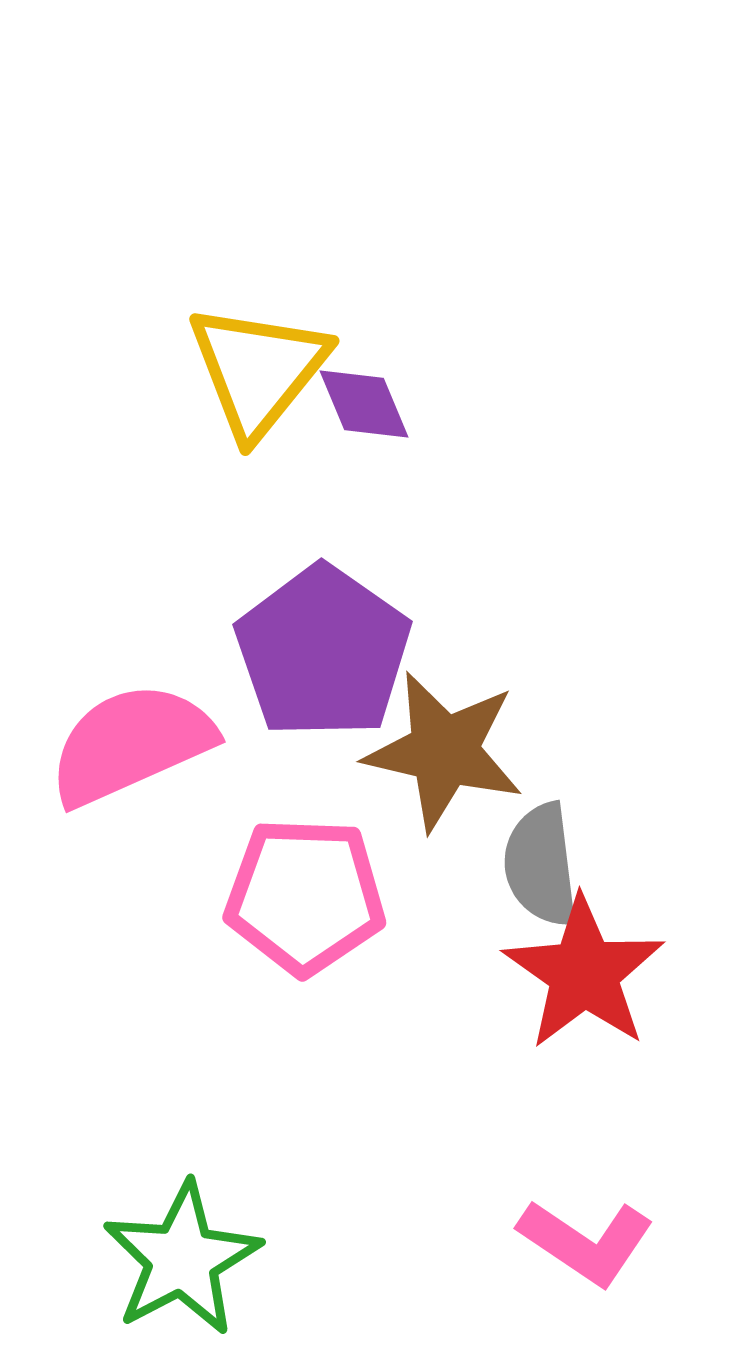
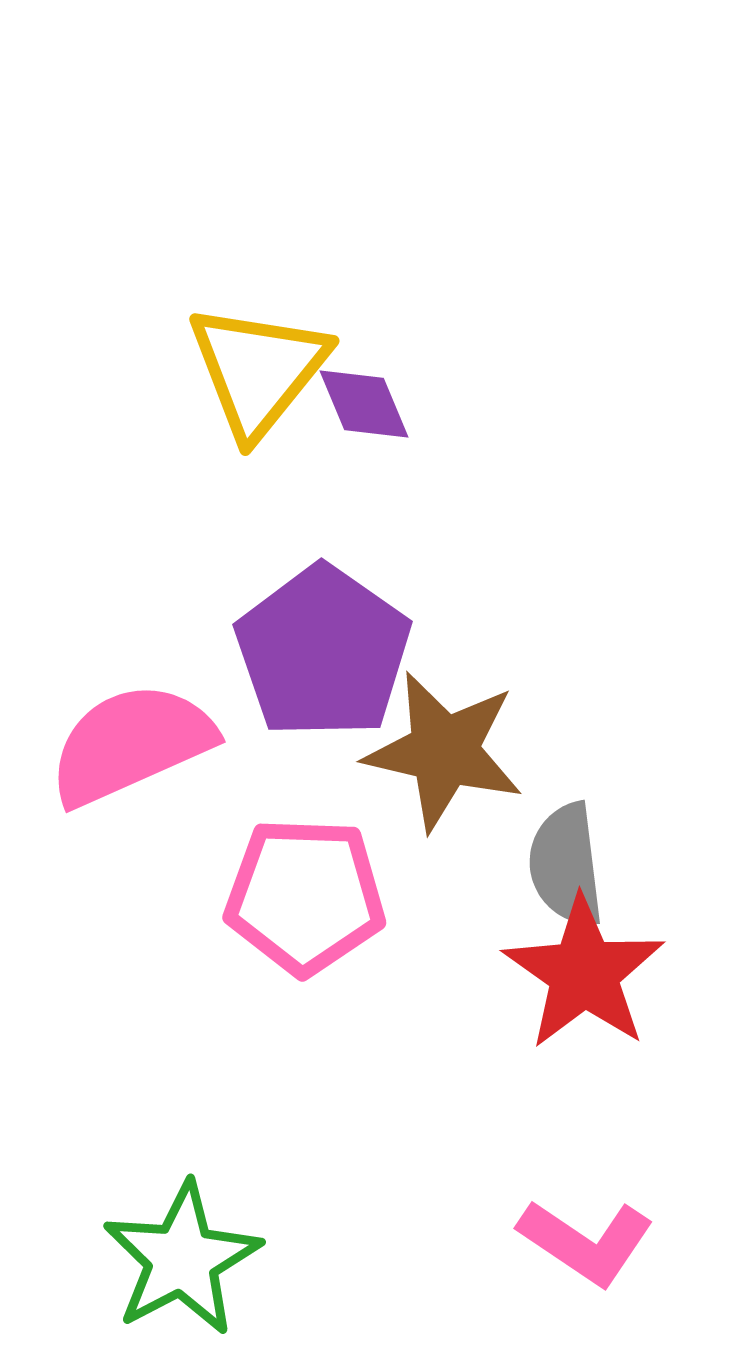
gray semicircle: moved 25 px right
